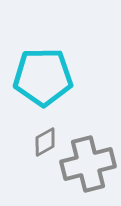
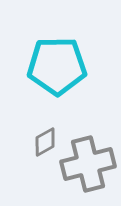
cyan pentagon: moved 14 px right, 11 px up
